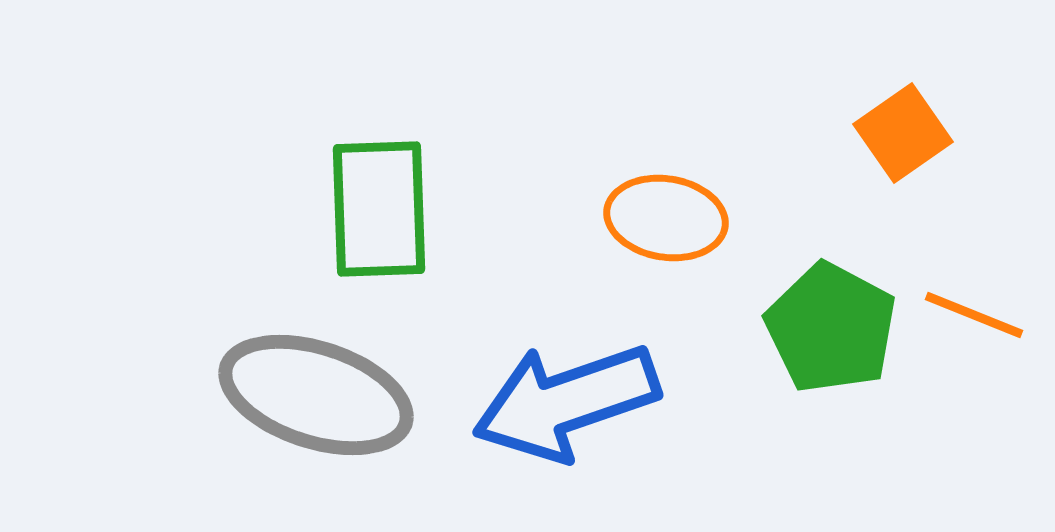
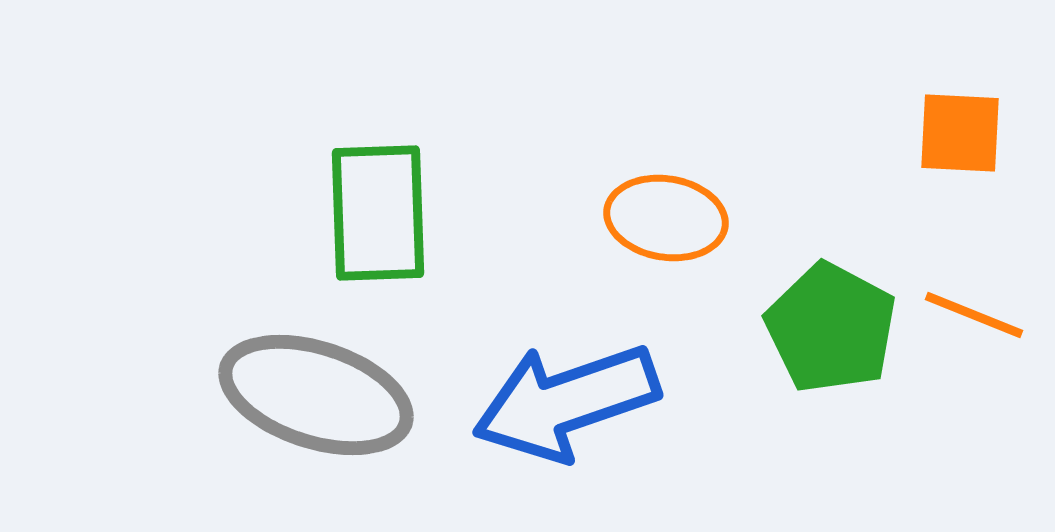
orange square: moved 57 px right; rotated 38 degrees clockwise
green rectangle: moved 1 px left, 4 px down
